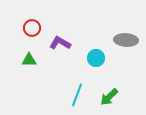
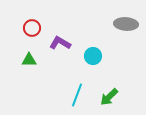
gray ellipse: moved 16 px up
cyan circle: moved 3 px left, 2 px up
